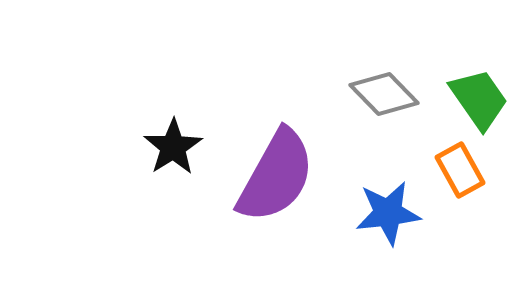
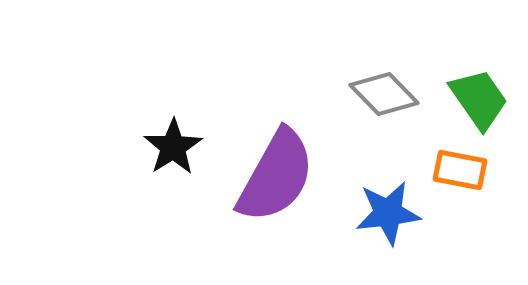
orange rectangle: rotated 50 degrees counterclockwise
